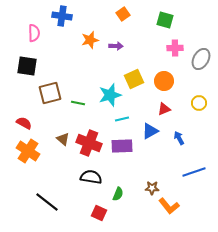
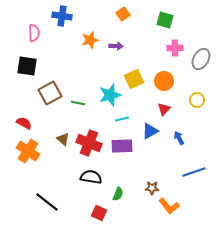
brown square: rotated 15 degrees counterclockwise
yellow circle: moved 2 px left, 3 px up
red triangle: rotated 24 degrees counterclockwise
